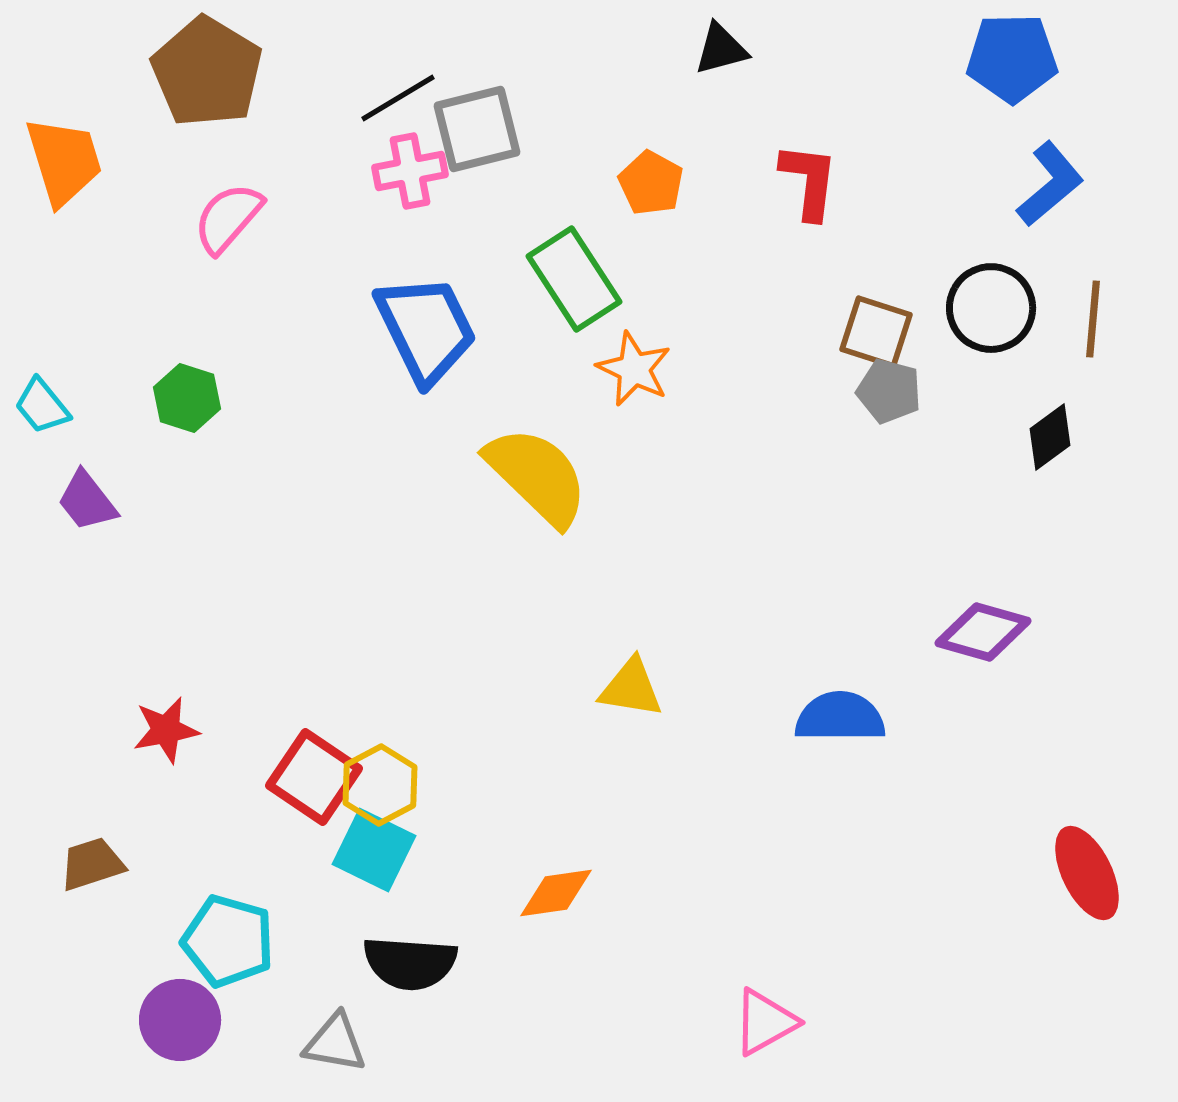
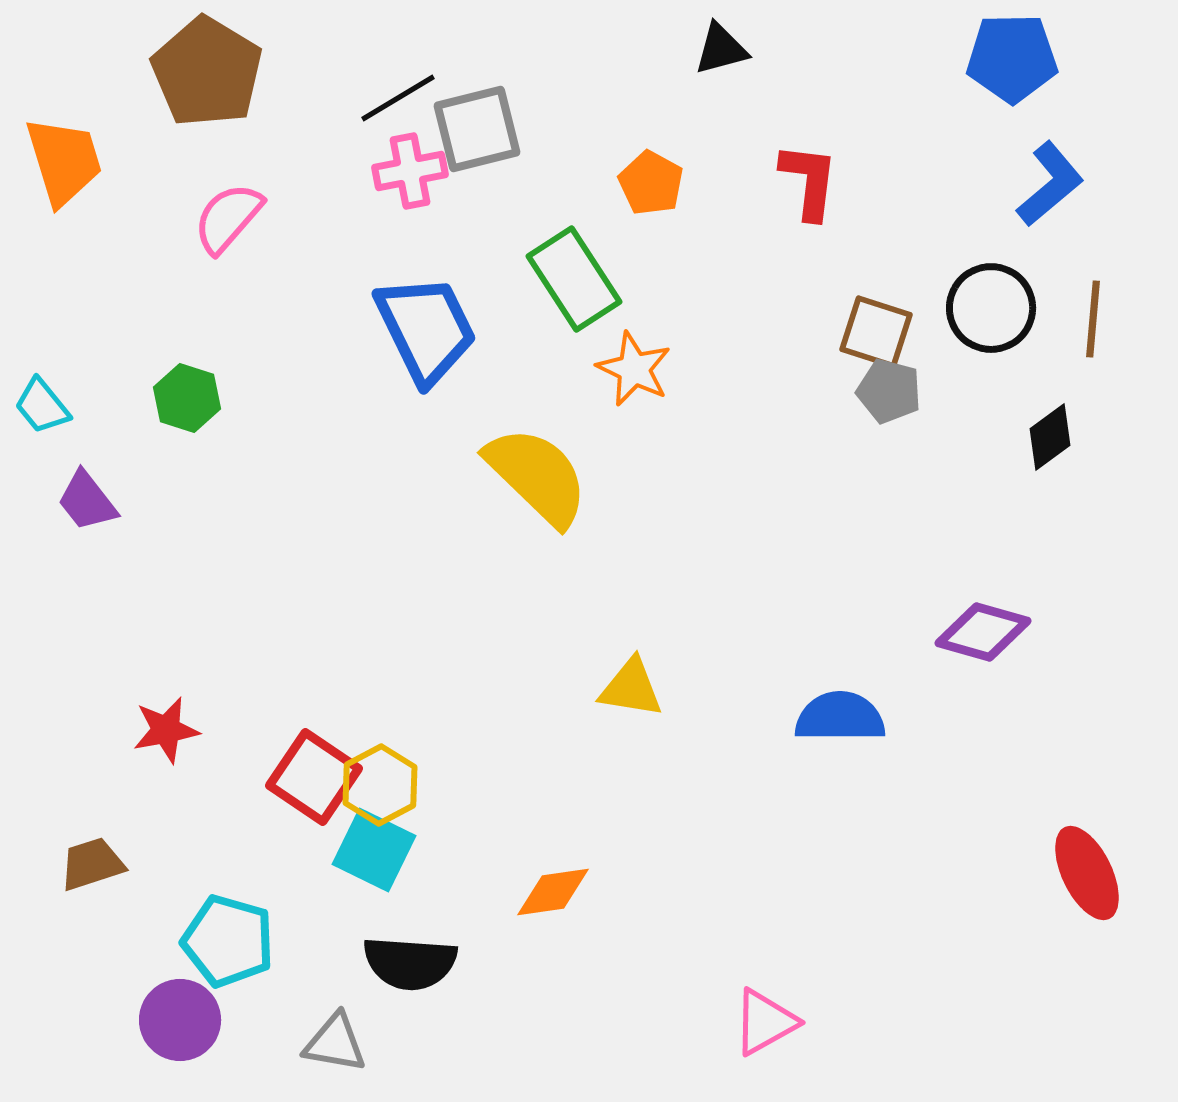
orange diamond: moved 3 px left, 1 px up
